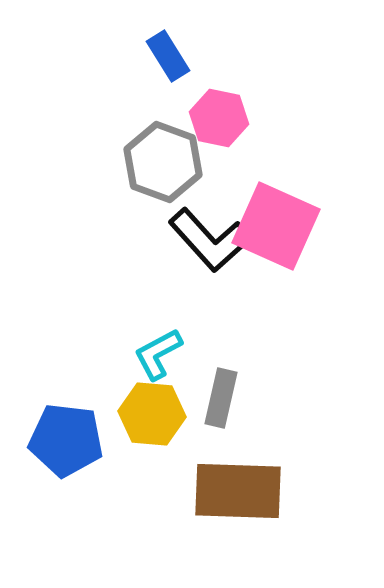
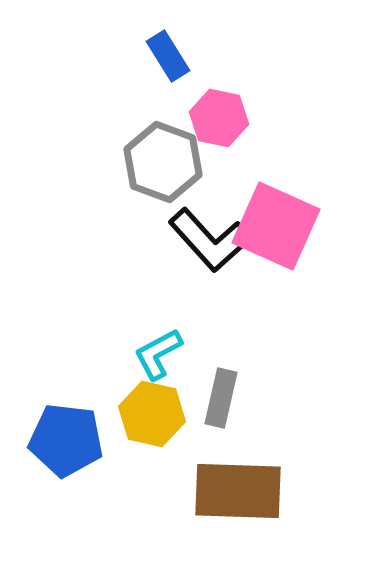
yellow hexagon: rotated 8 degrees clockwise
